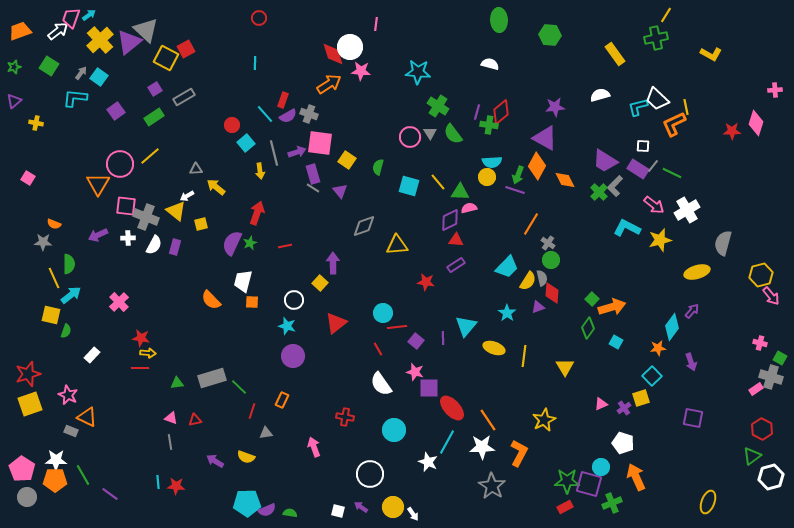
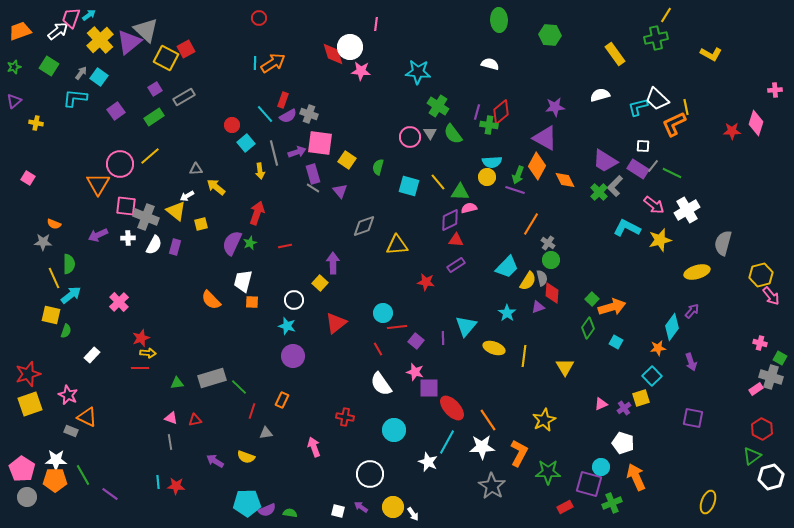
orange arrow at (329, 84): moved 56 px left, 21 px up
red star at (141, 338): rotated 30 degrees counterclockwise
green star at (567, 481): moved 19 px left, 9 px up
